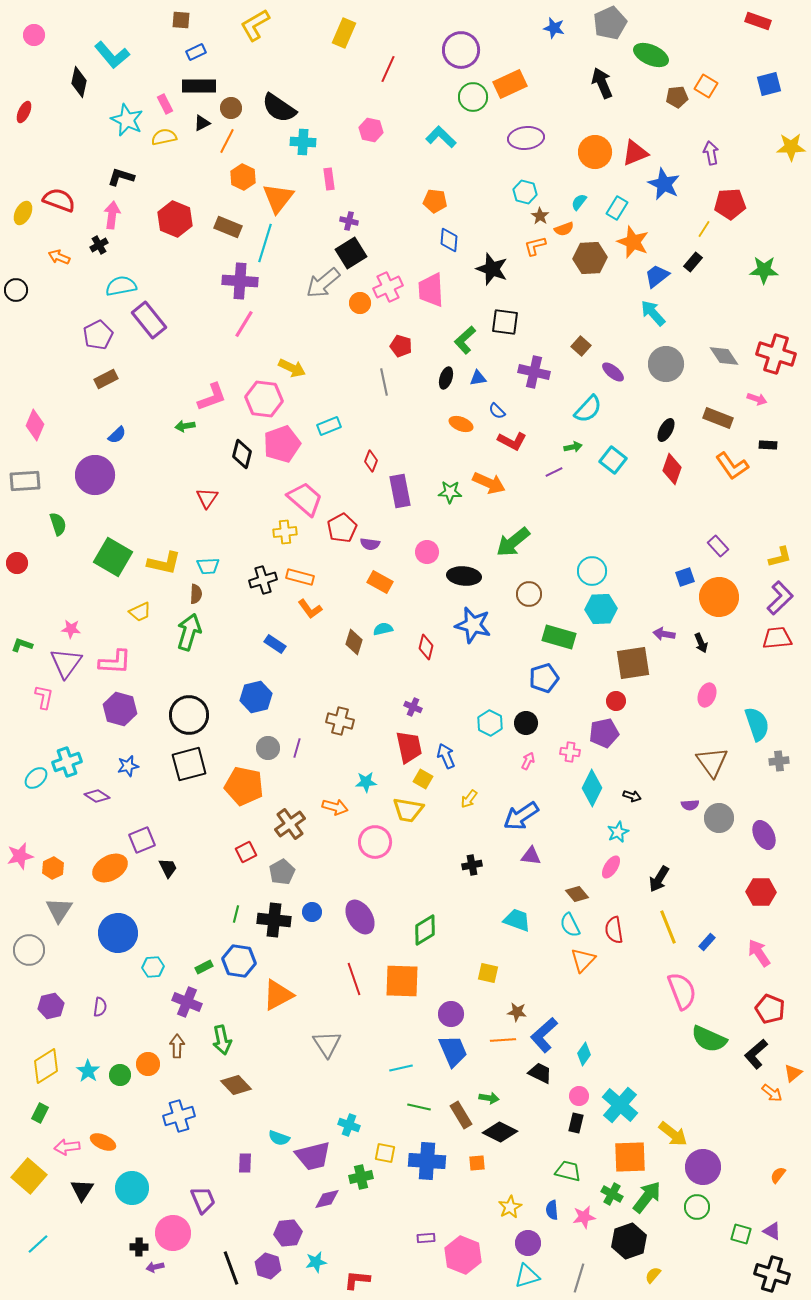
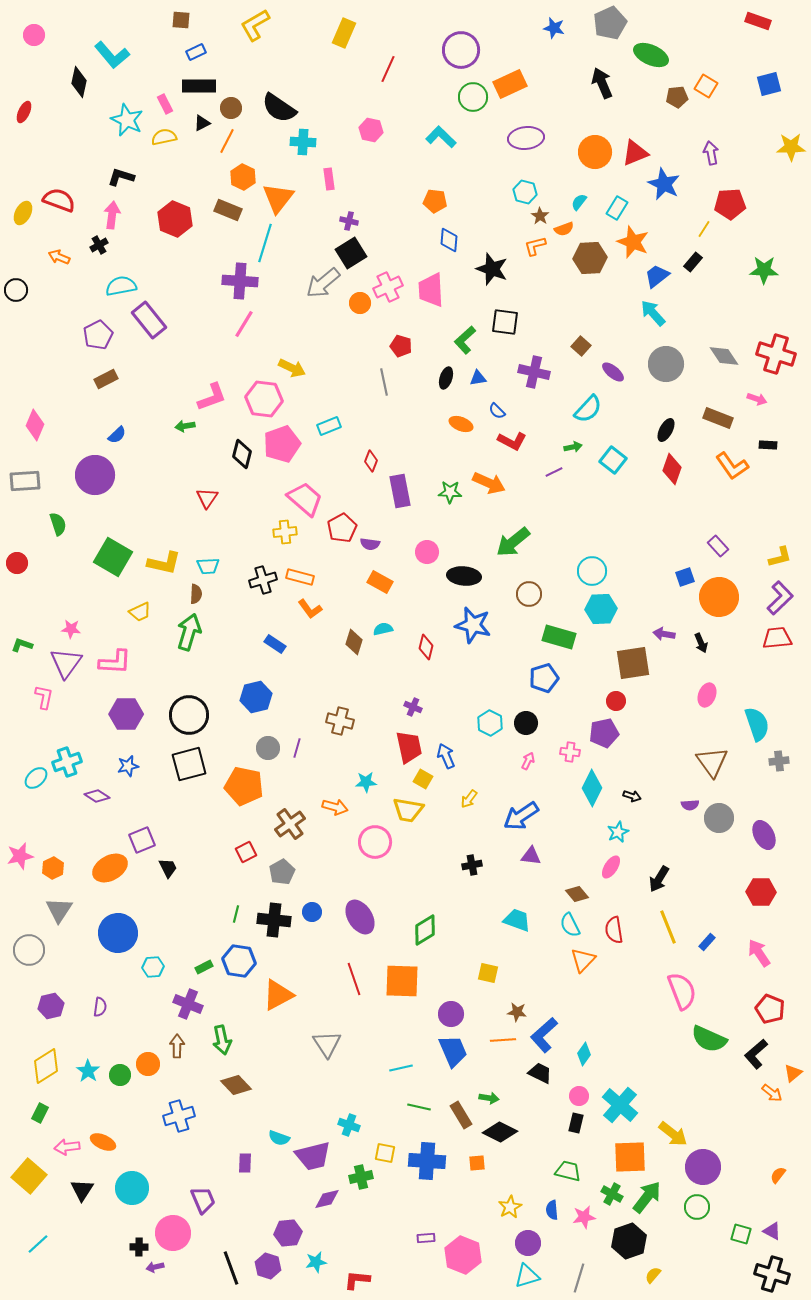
brown rectangle at (228, 227): moved 17 px up
purple hexagon at (120, 709): moved 6 px right, 5 px down; rotated 16 degrees counterclockwise
purple cross at (187, 1002): moved 1 px right, 2 px down
